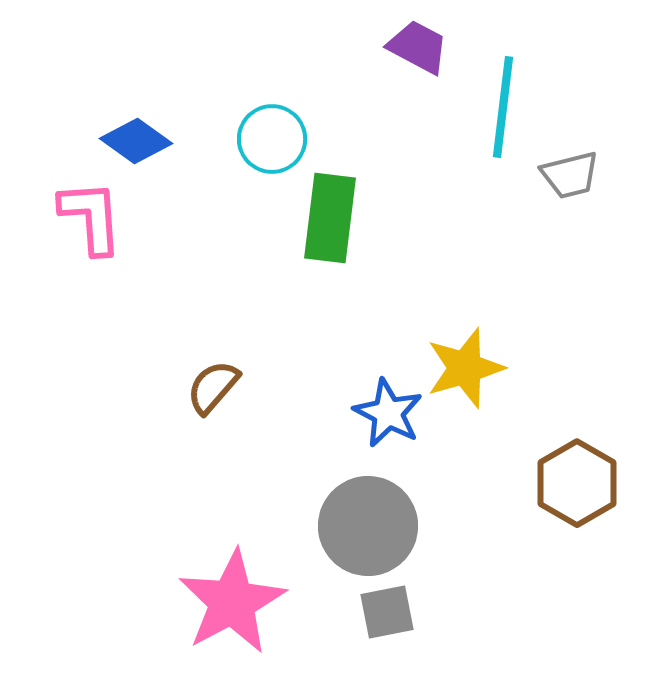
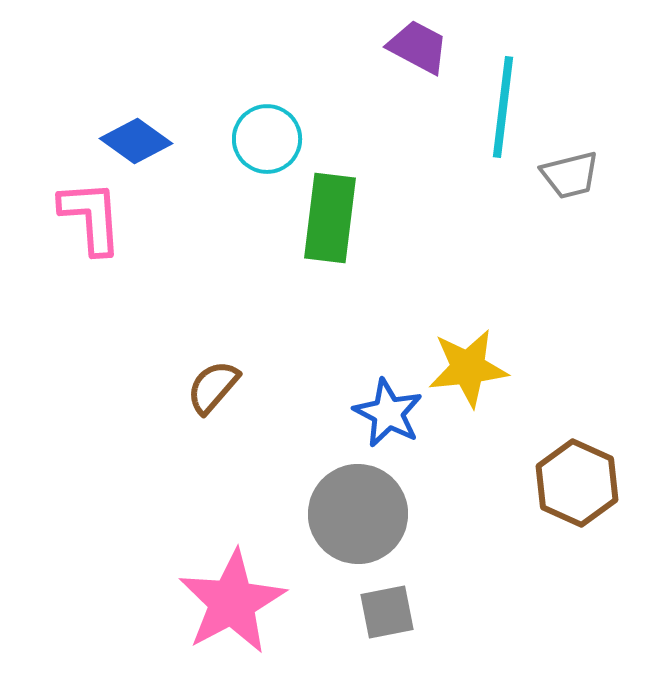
cyan circle: moved 5 px left
yellow star: moved 3 px right; rotated 10 degrees clockwise
brown hexagon: rotated 6 degrees counterclockwise
gray circle: moved 10 px left, 12 px up
